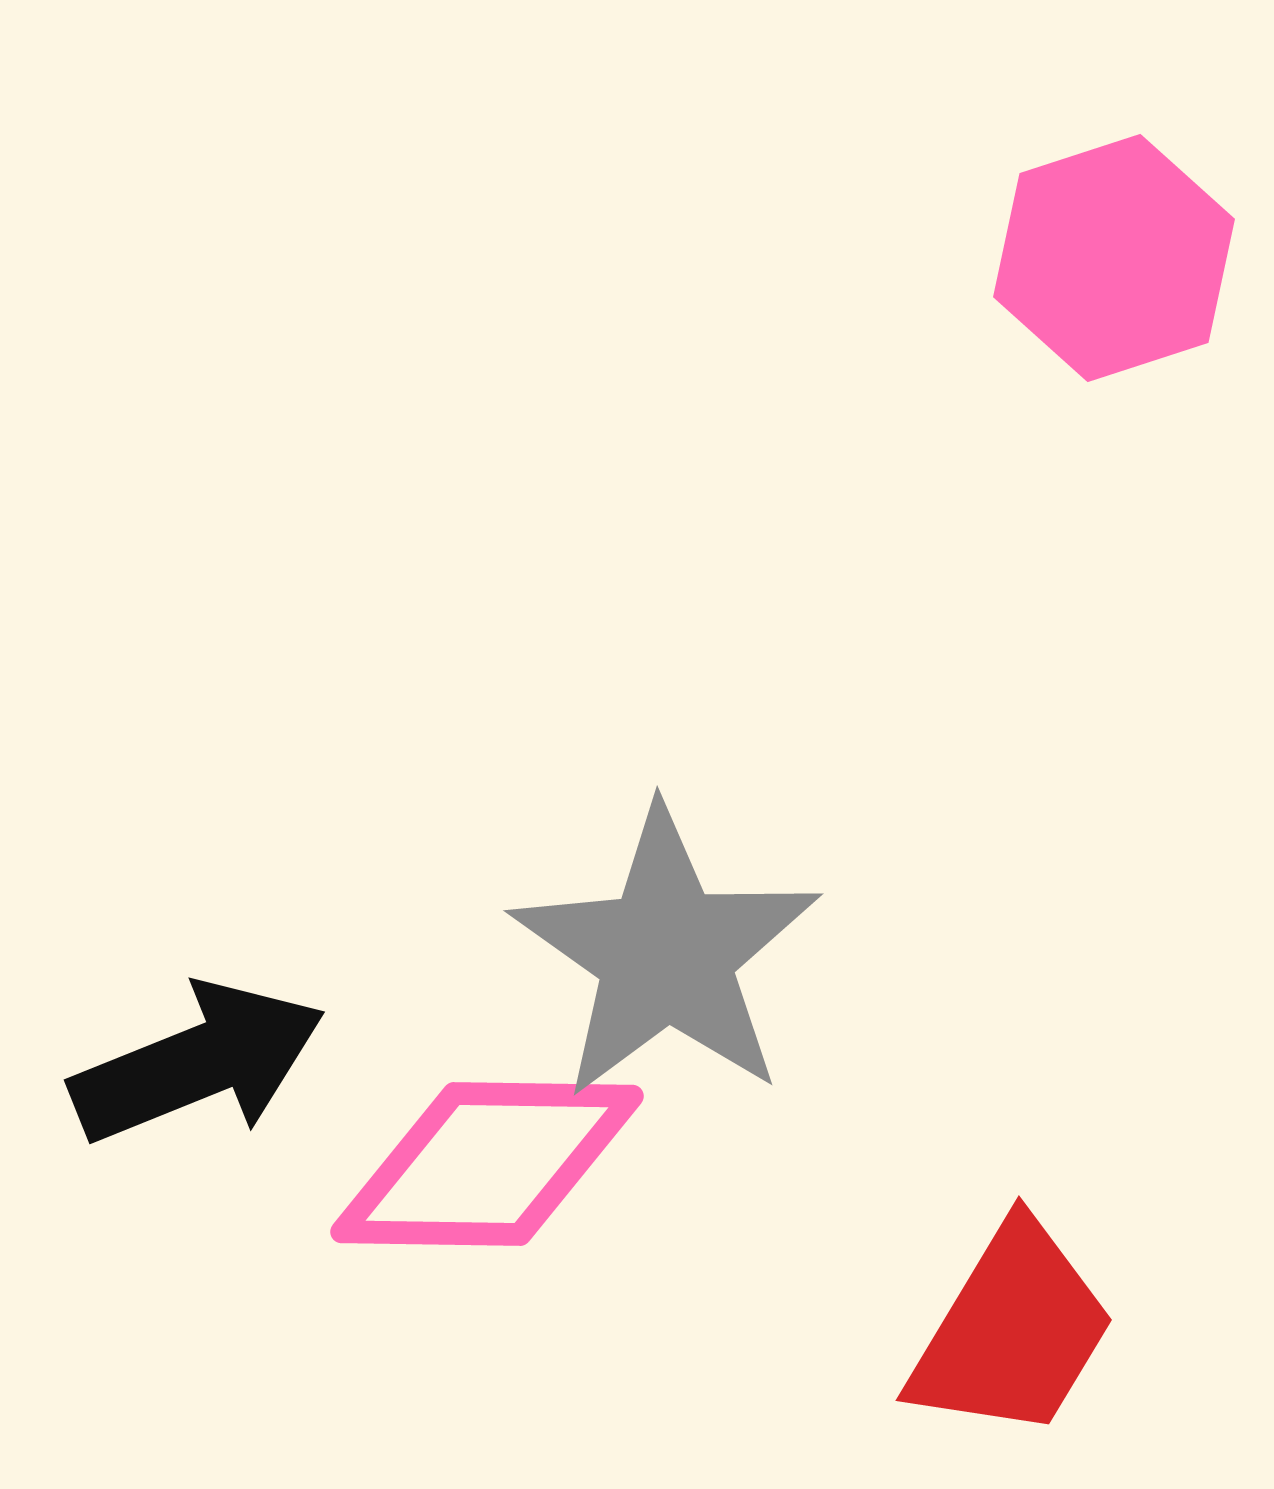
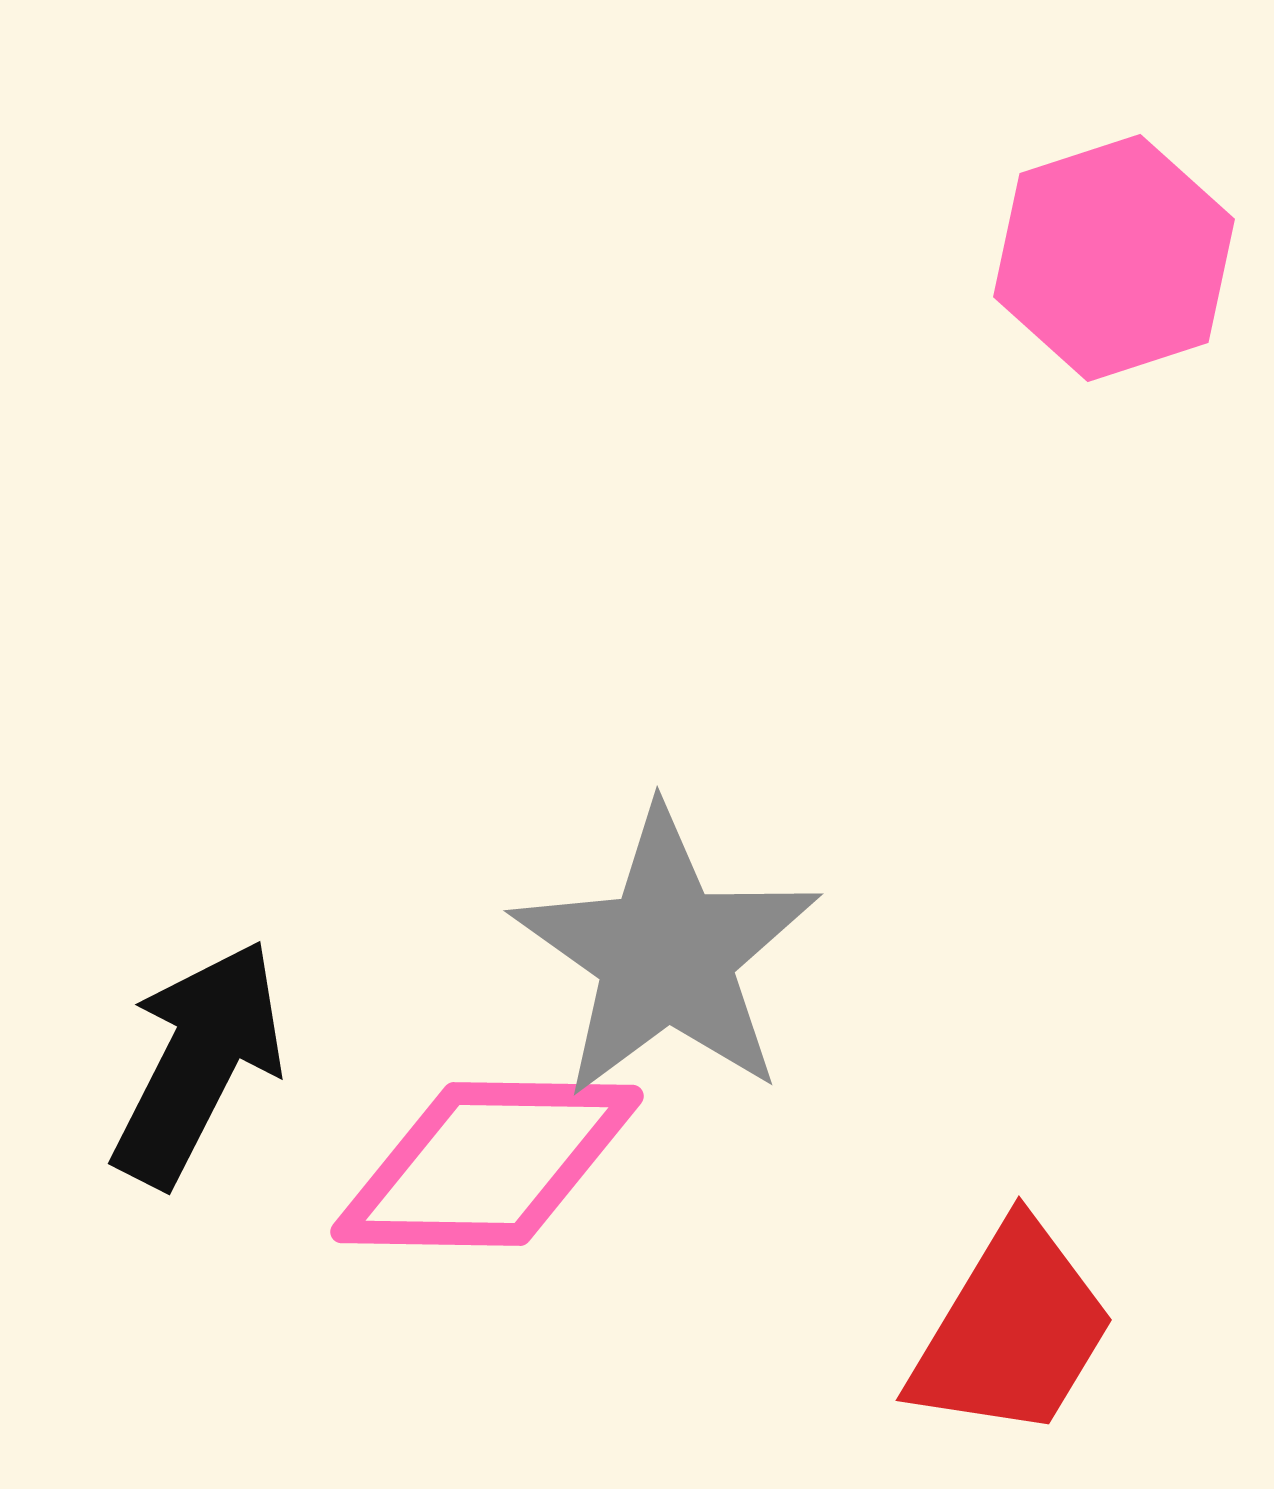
black arrow: rotated 41 degrees counterclockwise
